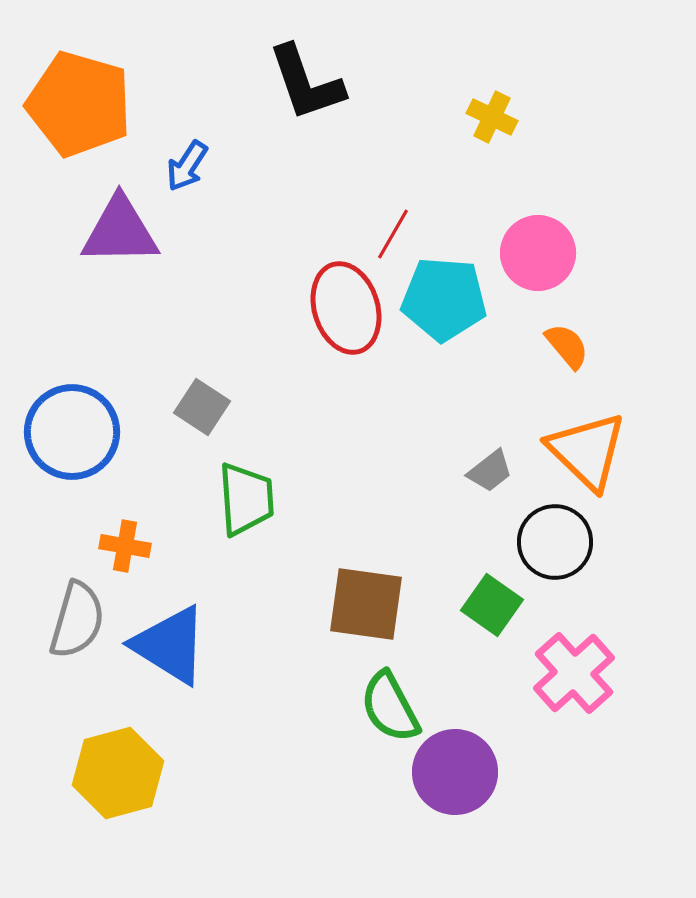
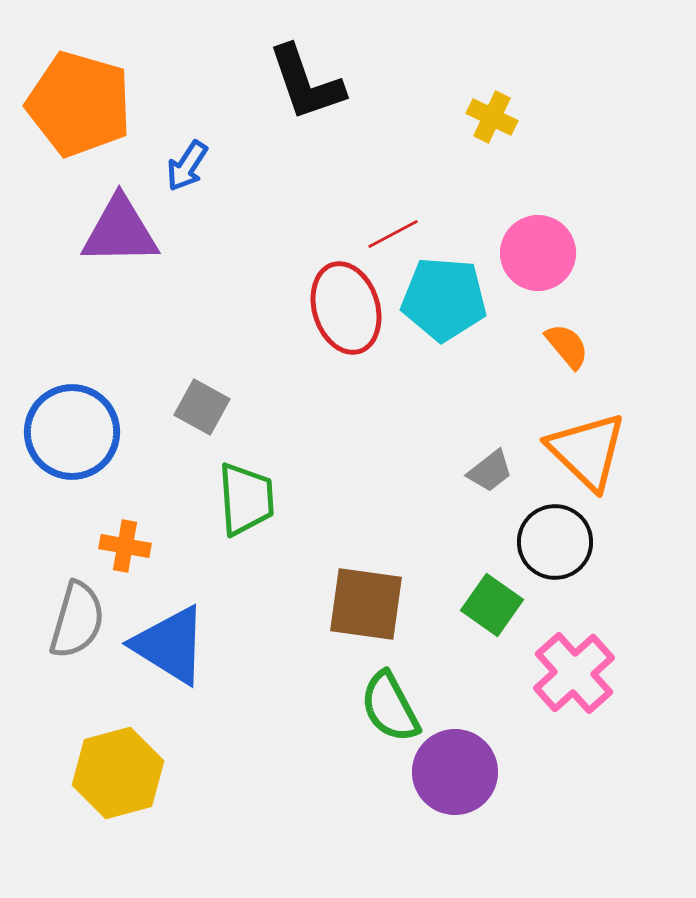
red line: rotated 32 degrees clockwise
gray square: rotated 4 degrees counterclockwise
